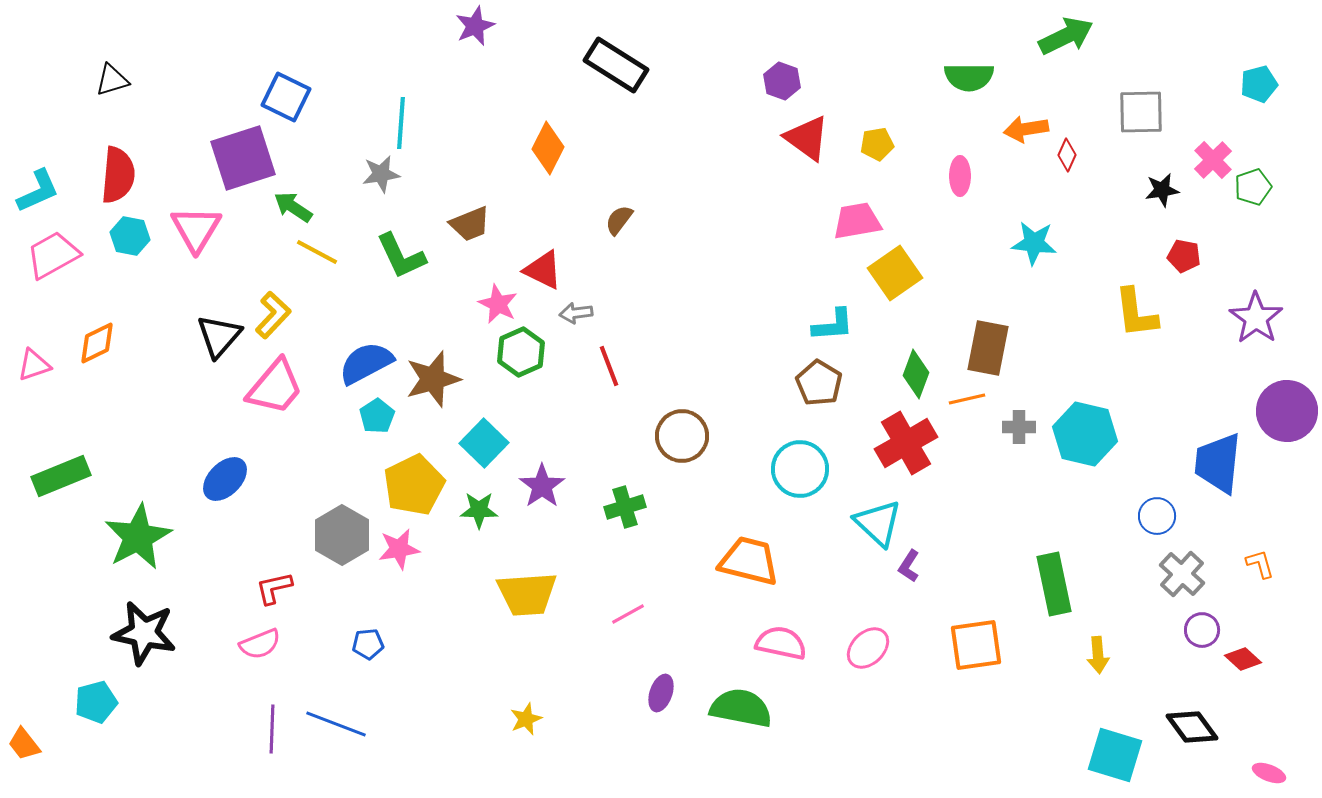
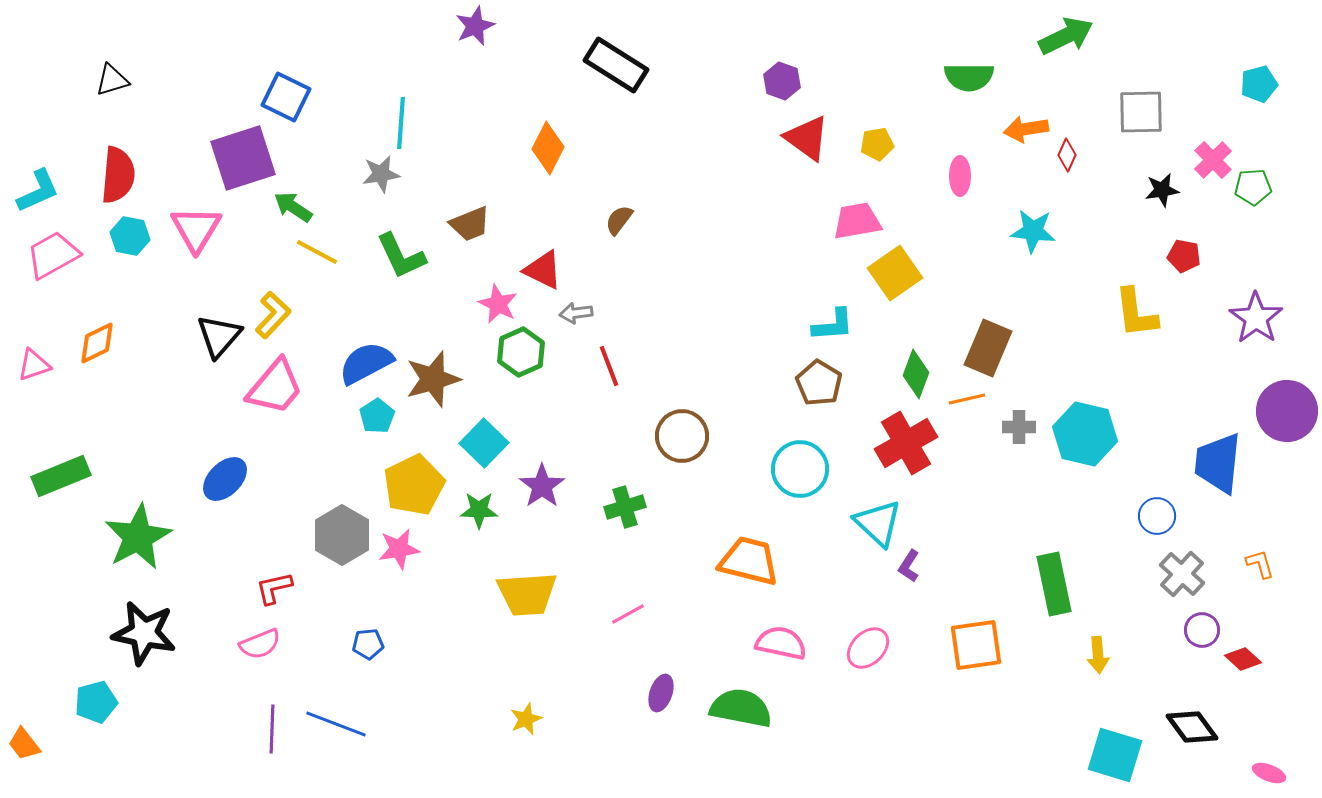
green pentagon at (1253, 187): rotated 15 degrees clockwise
cyan star at (1034, 243): moved 1 px left, 12 px up
brown rectangle at (988, 348): rotated 12 degrees clockwise
